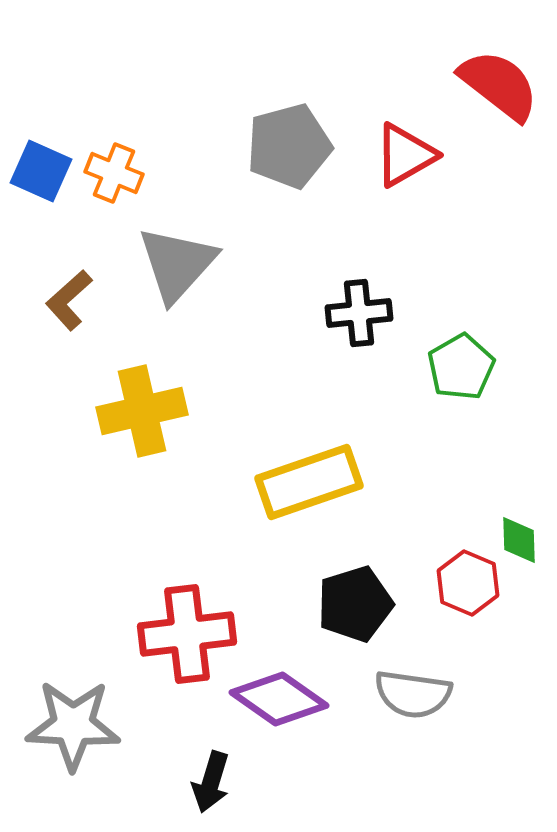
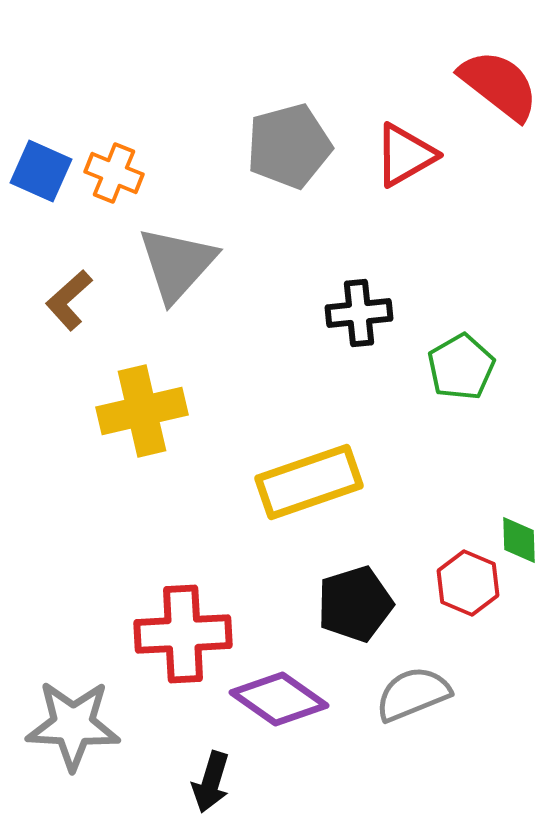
red cross: moved 4 px left; rotated 4 degrees clockwise
gray semicircle: rotated 150 degrees clockwise
